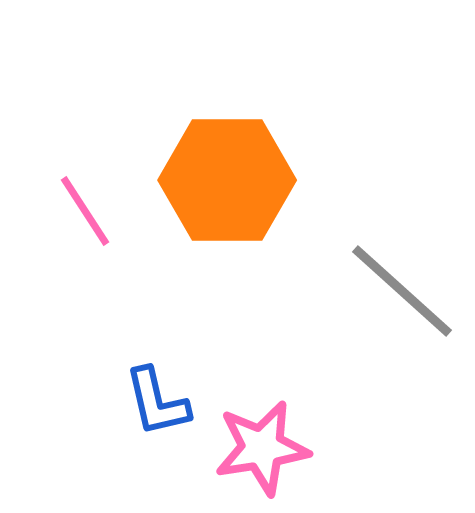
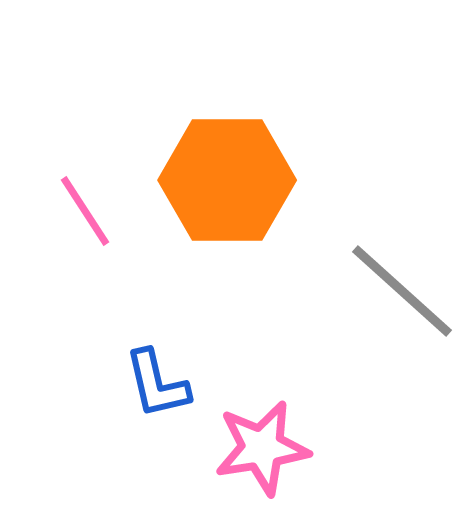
blue L-shape: moved 18 px up
